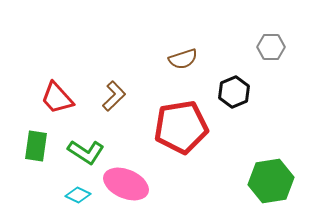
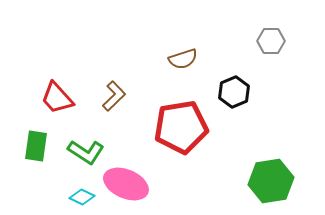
gray hexagon: moved 6 px up
cyan diamond: moved 4 px right, 2 px down
